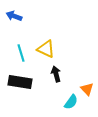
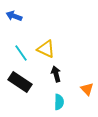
cyan line: rotated 18 degrees counterclockwise
black rectangle: rotated 25 degrees clockwise
cyan semicircle: moved 12 px left; rotated 35 degrees counterclockwise
